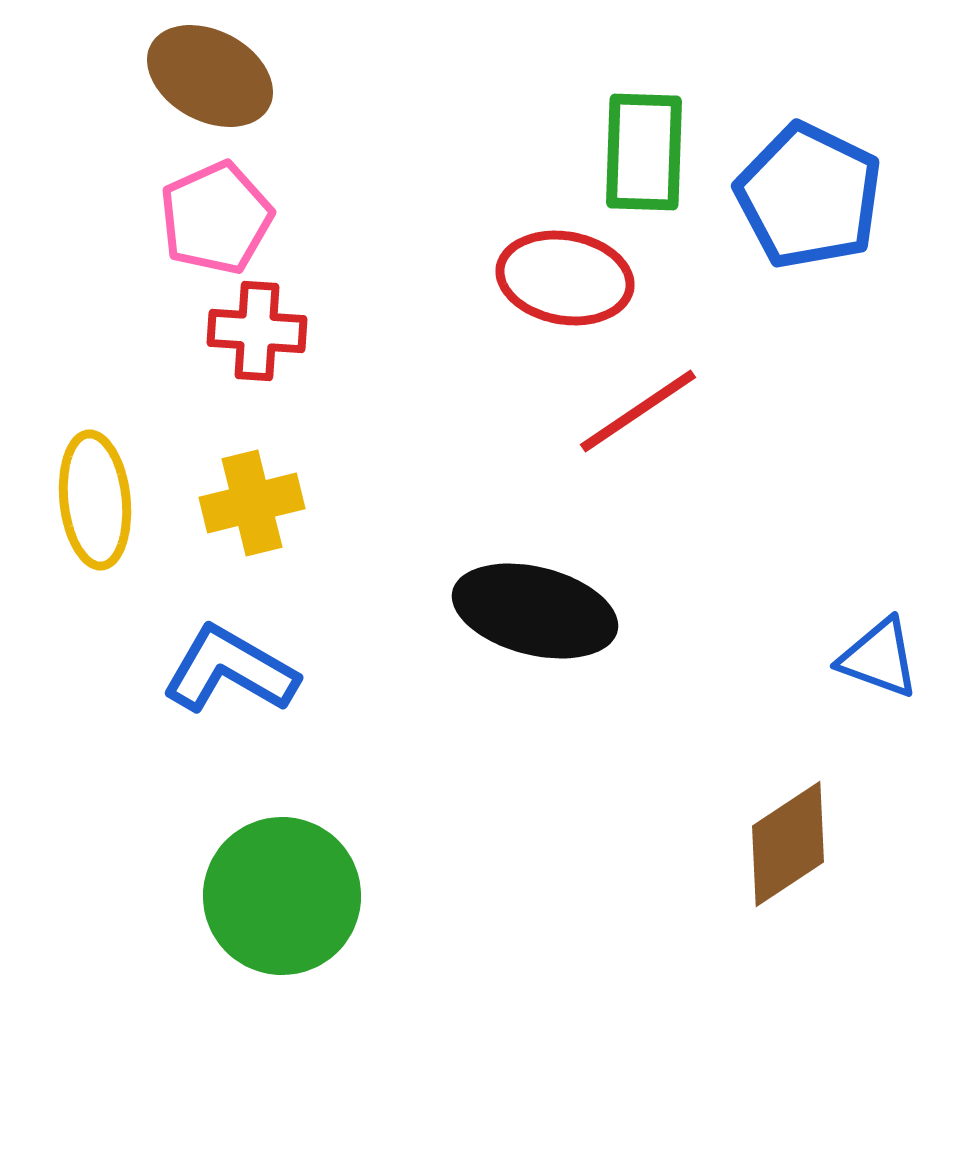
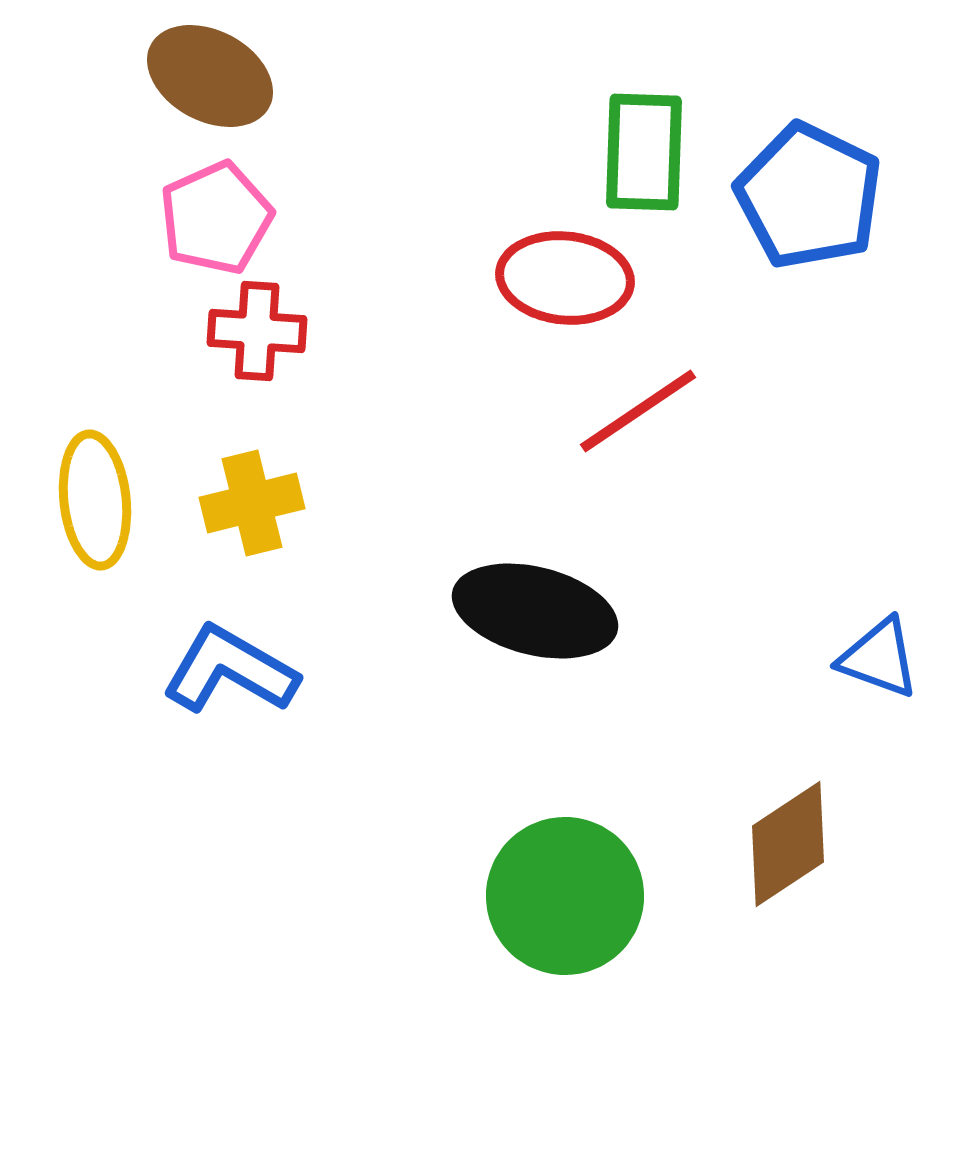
red ellipse: rotated 4 degrees counterclockwise
green circle: moved 283 px right
